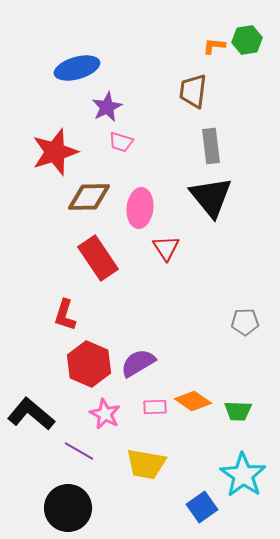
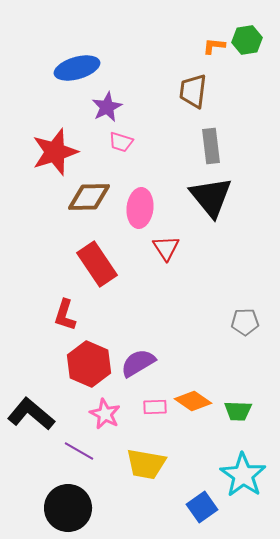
red rectangle: moved 1 px left, 6 px down
